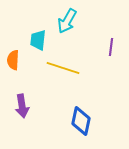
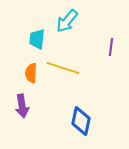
cyan arrow: rotated 10 degrees clockwise
cyan trapezoid: moved 1 px left, 1 px up
orange semicircle: moved 18 px right, 13 px down
